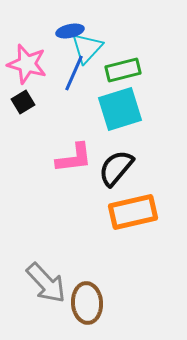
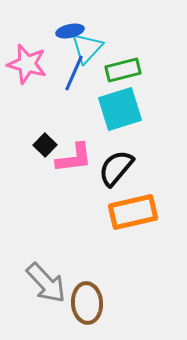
black square: moved 22 px right, 43 px down; rotated 15 degrees counterclockwise
